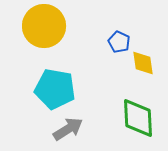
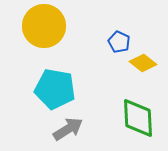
yellow diamond: rotated 44 degrees counterclockwise
